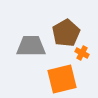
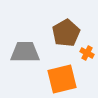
gray trapezoid: moved 6 px left, 6 px down
orange cross: moved 5 px right
